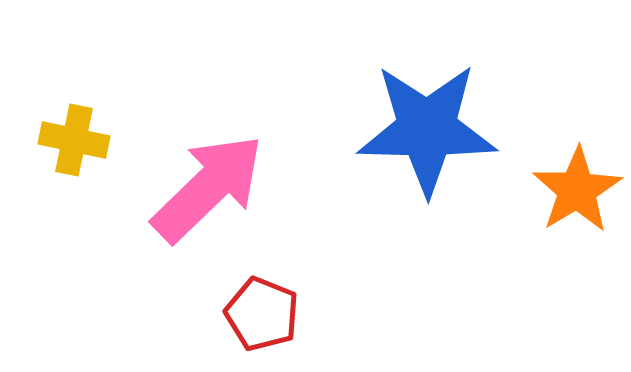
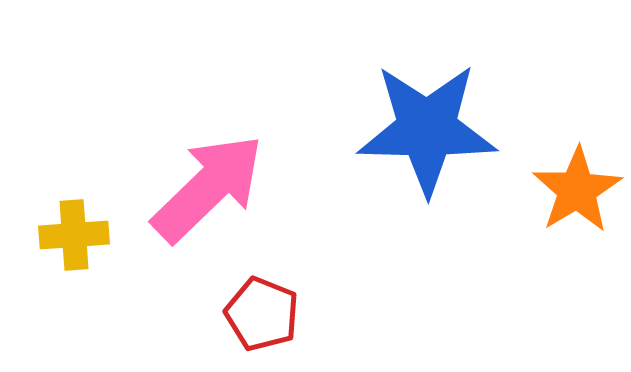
yellow cross: moved 95 px down; rotated 16 degrees counterclockwise
